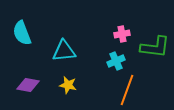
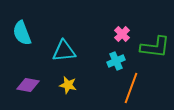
pink cross: rotated 35 degrees counterclockwise
orange line: moved 4 px right, 2 px up
